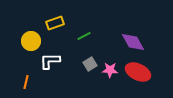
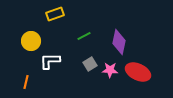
yellow rectangle: moved 9 px up
purple diamond: moved 14 px left; rotated 40 degrees clockwise
